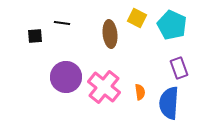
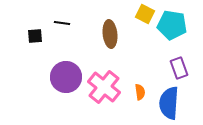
yellow square: moved 8 px right, 4 px up
cyan pentagon: rotated 16 degrees counterclockwise
